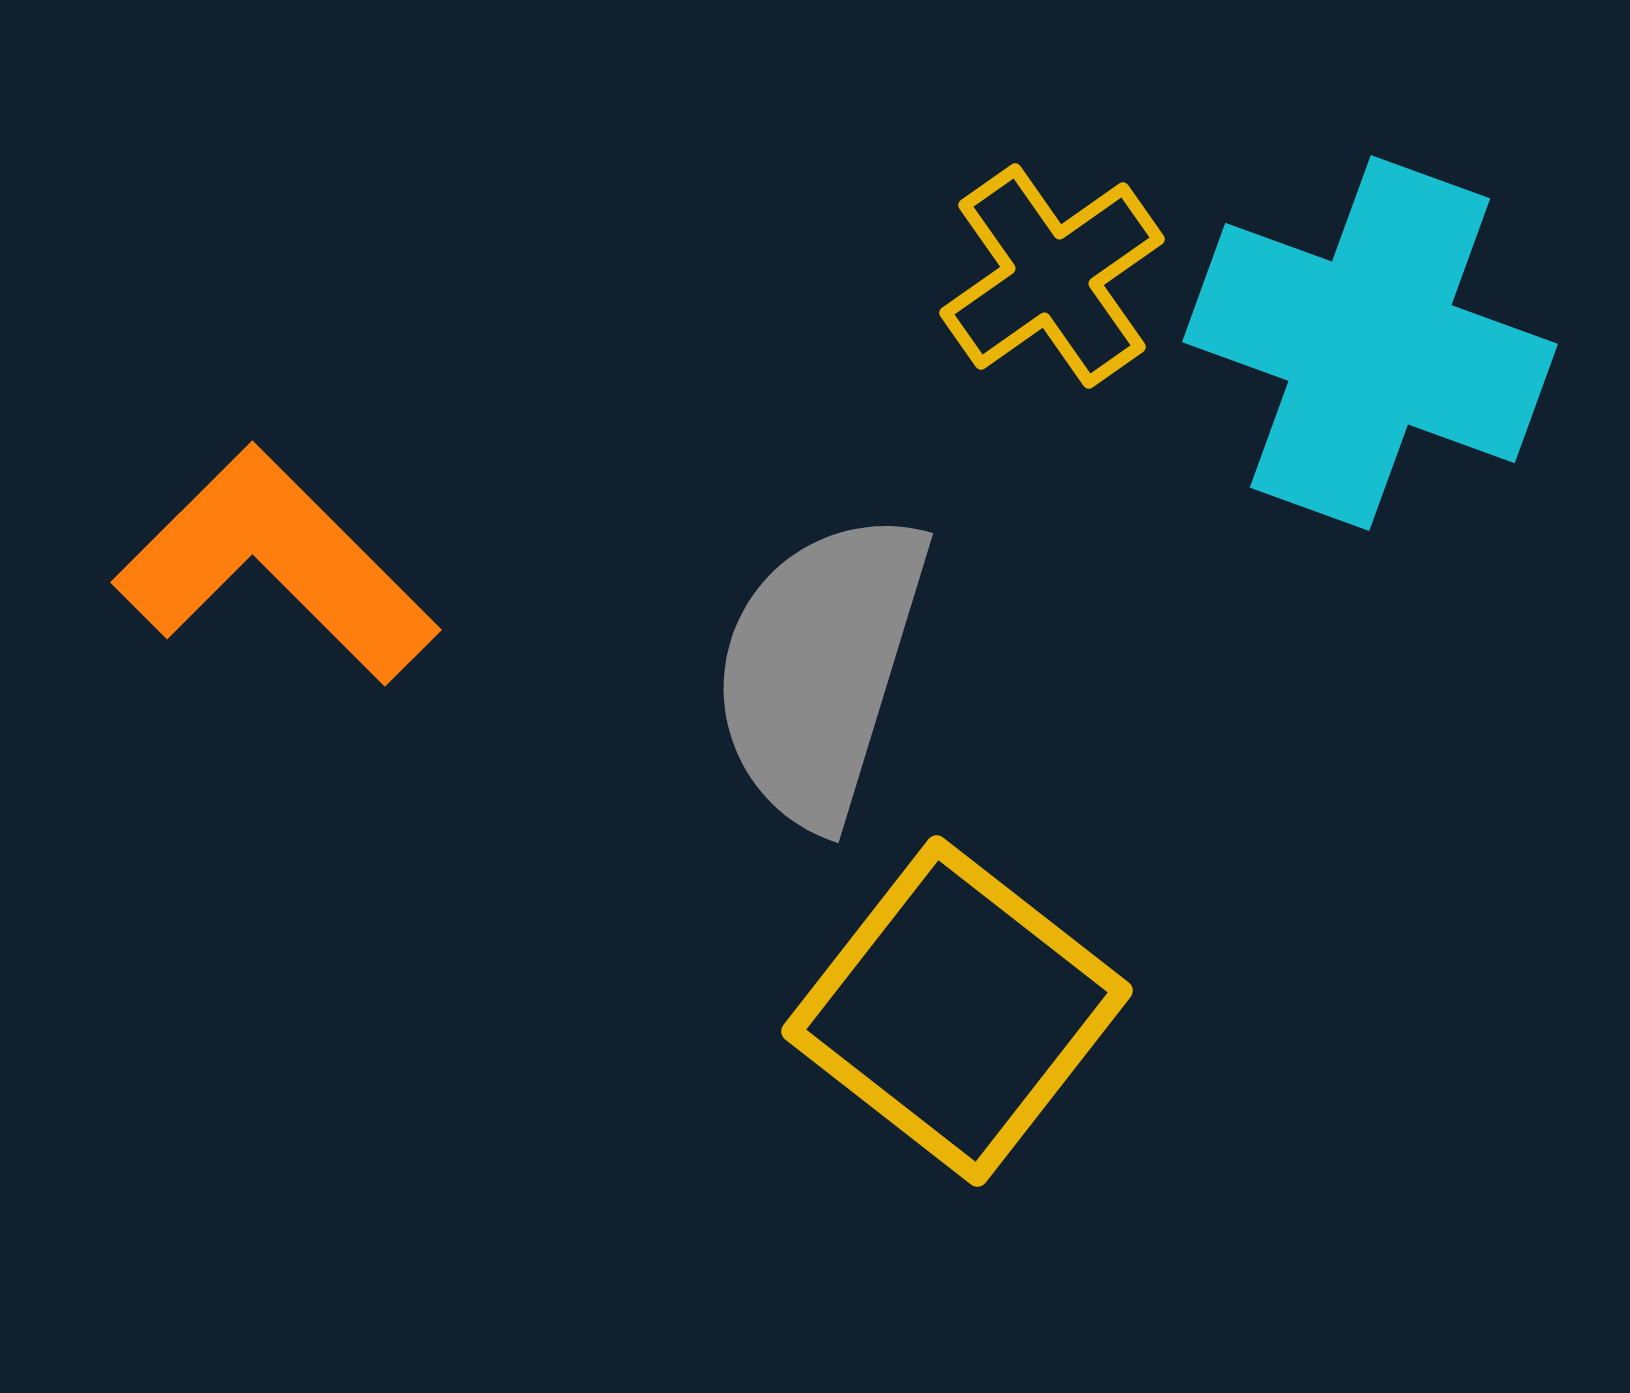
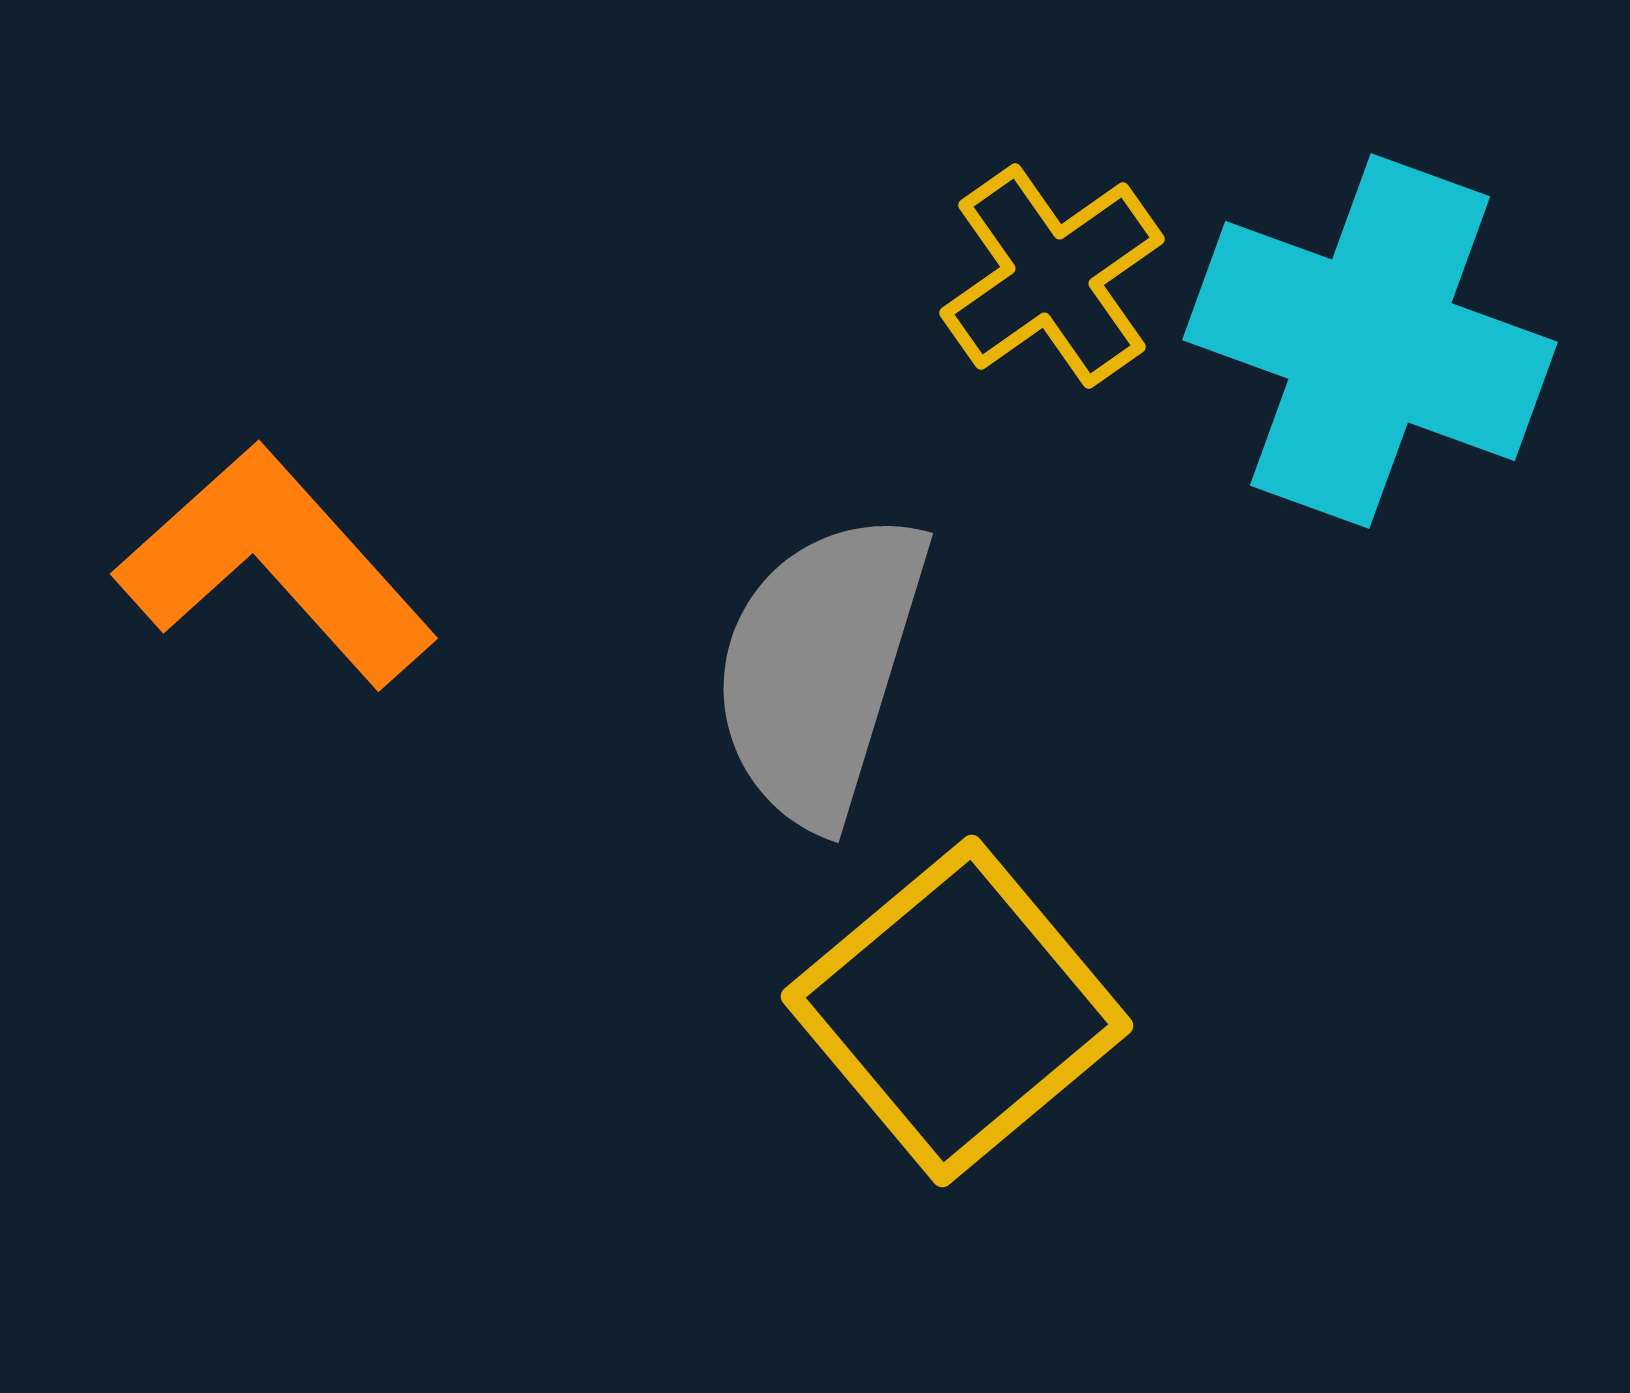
cyan cross: moved 2 px up
orange L-shape: rotated 3 degrees clockwise
yellow square: rotated 12 degrees clockwise
